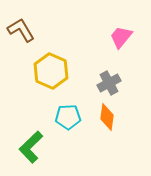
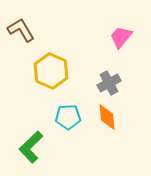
orange diamond: rotated 12 degrees counterclockwise
